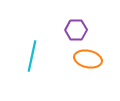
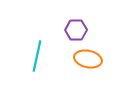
cyan line: moved 5 px right
